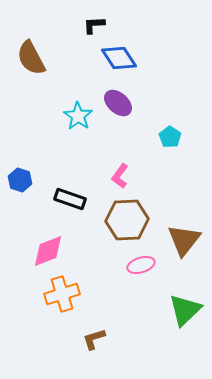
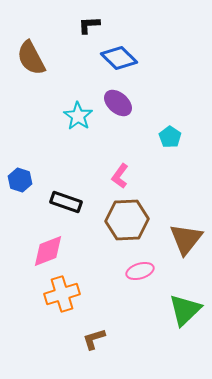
black L-shape: moved 5 px left
blue diamond: rotated 12 degrees counterclockwise
black rectangle: moved 4 px left, 3 px down
brown triangle: moved 2 px right, 1 px up
pink ellipse: moved 1 px left, 6 px down
